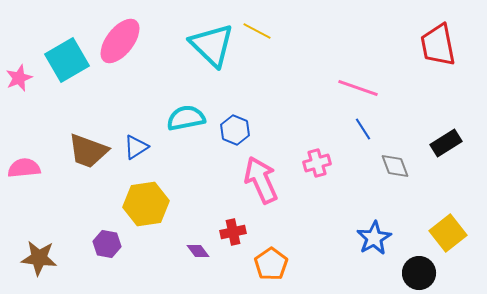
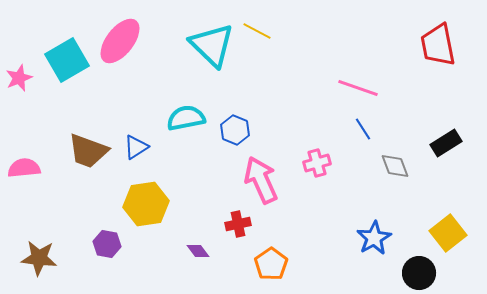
red cross: moved 5 px right, 8 px up
